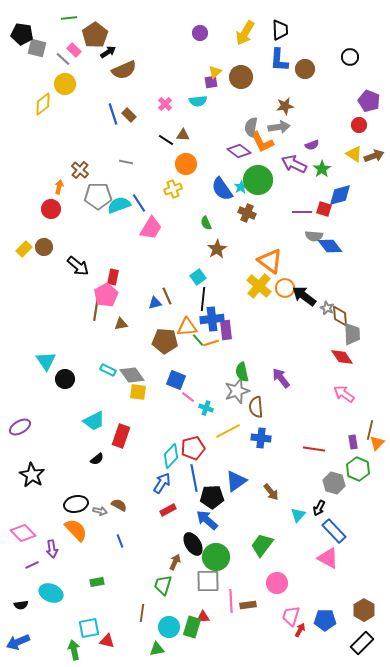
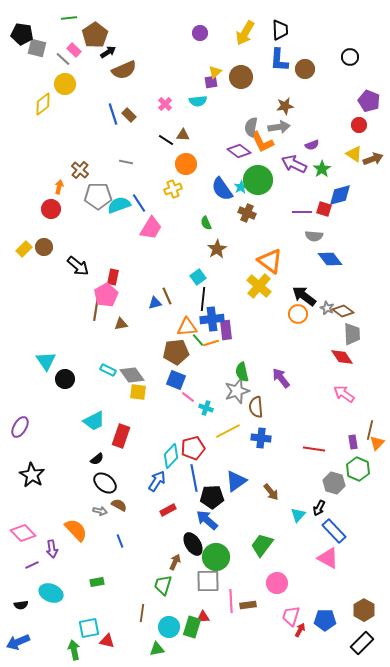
brown arrow at (374, 156): moved 1 px left, 3 px down
blue diamond at (330, 246): moved 13 px down
orange circle at (285, 288): moved 13 px right, 26 px down
brown diamond at (340, 316): moved 3 px right, 5 px up; rotated 50 degrees counterclockwise
brown pentagon at (165, 341): moved 11 px right, 11 px down; rotated 10 degrees counterclockwise
purple ellipse at (20, 427): rotated 30 degrees counterclockwise
blue arrow at (162, 483): moved 5 px left, 2 px up
black ellipse at (76, 504): moved 29 px right, 21 px up; rotated 50 degrees clockwise
